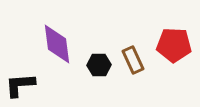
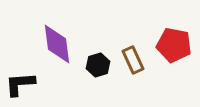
red pentagon: rotated 8 degrees clockwise
black hexagon: moved 1 px left; rotated 15 degrees counterclockwise
black L-shape: moved 1 px up
